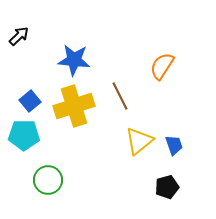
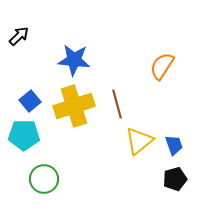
brown line: moved 3 px left, 8 px down; rotated 12 degrees clockwise
green circle: moved 4 px left, 1 px up
black pentagon: moved 8 px right, 8 px up
